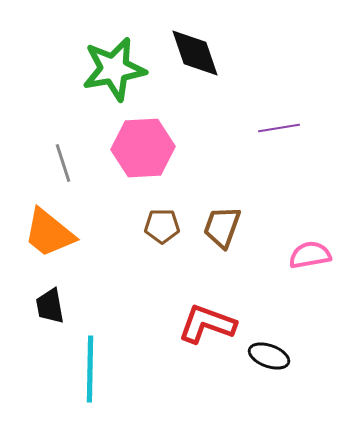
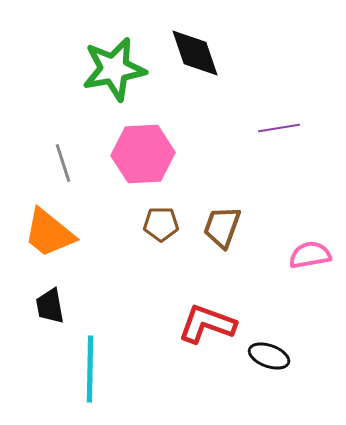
pink hexagon: moved 6 px down
brown pentagon: moved 1 px left, 2 px up
